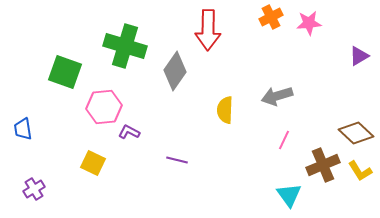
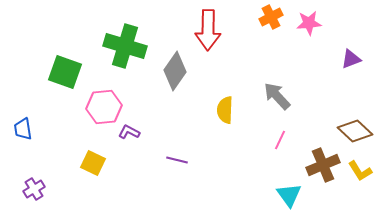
purple triangle: moved 8 px left, 3 px down; rotated 10 degrees clockwise
gray arrow: rotated 64 degrees clockwise
brown diamond: moved 1 px left, 2 px up
pink line: moved 4 px left
